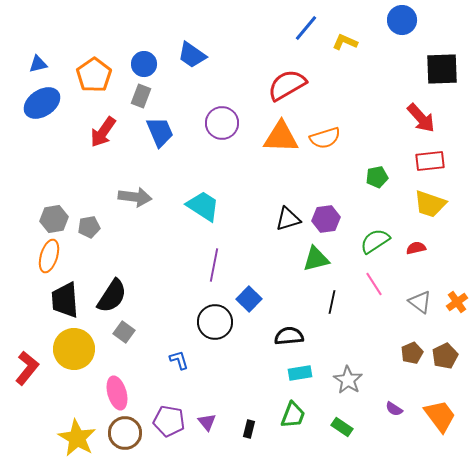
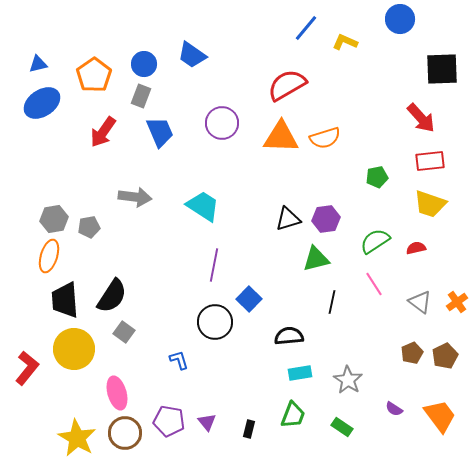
blue circle at (402, 20): moved 2 px left, 1 px up
